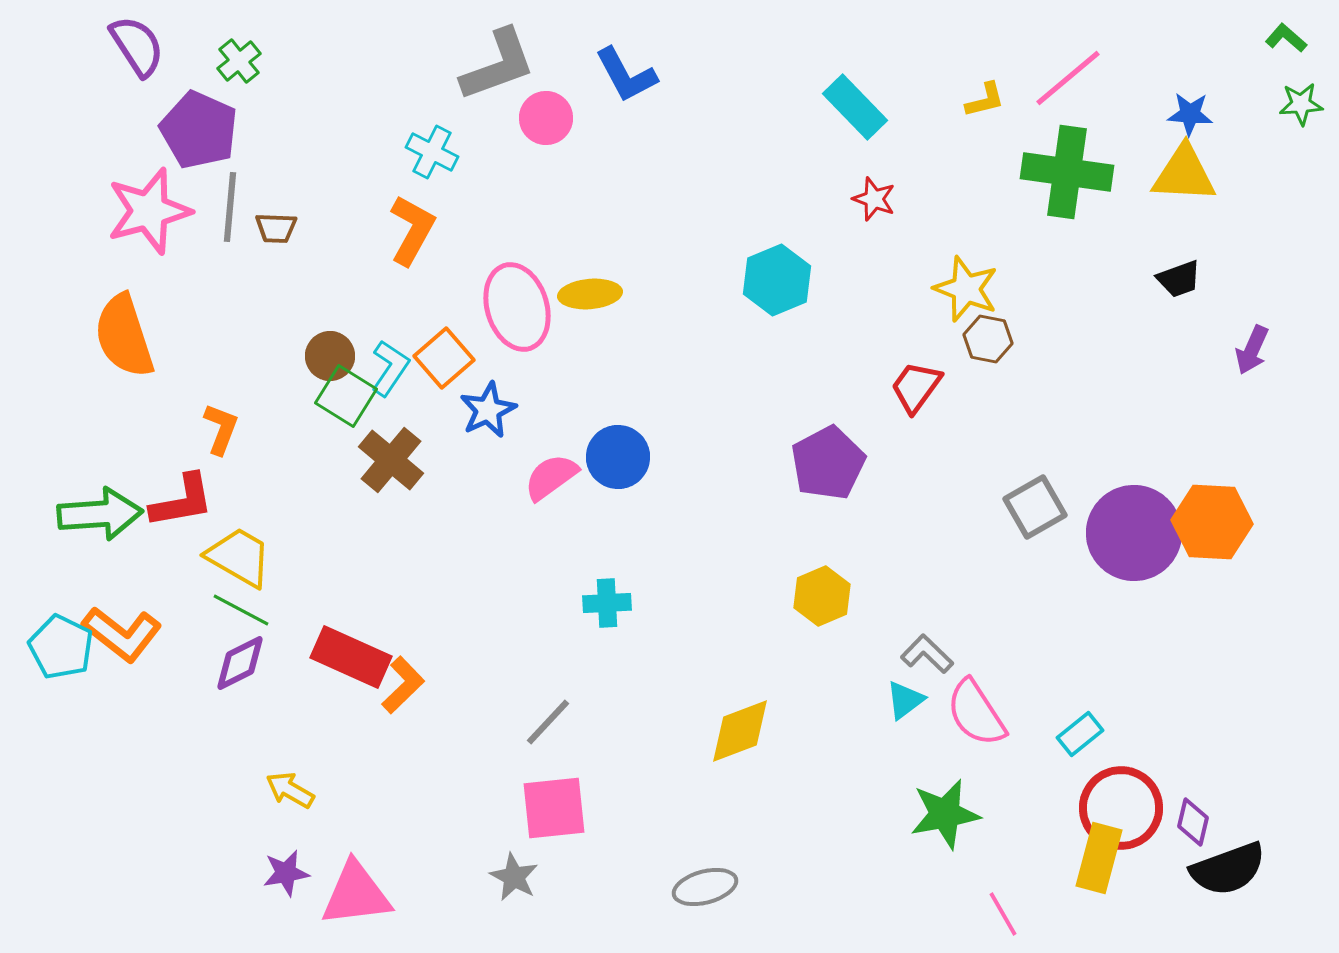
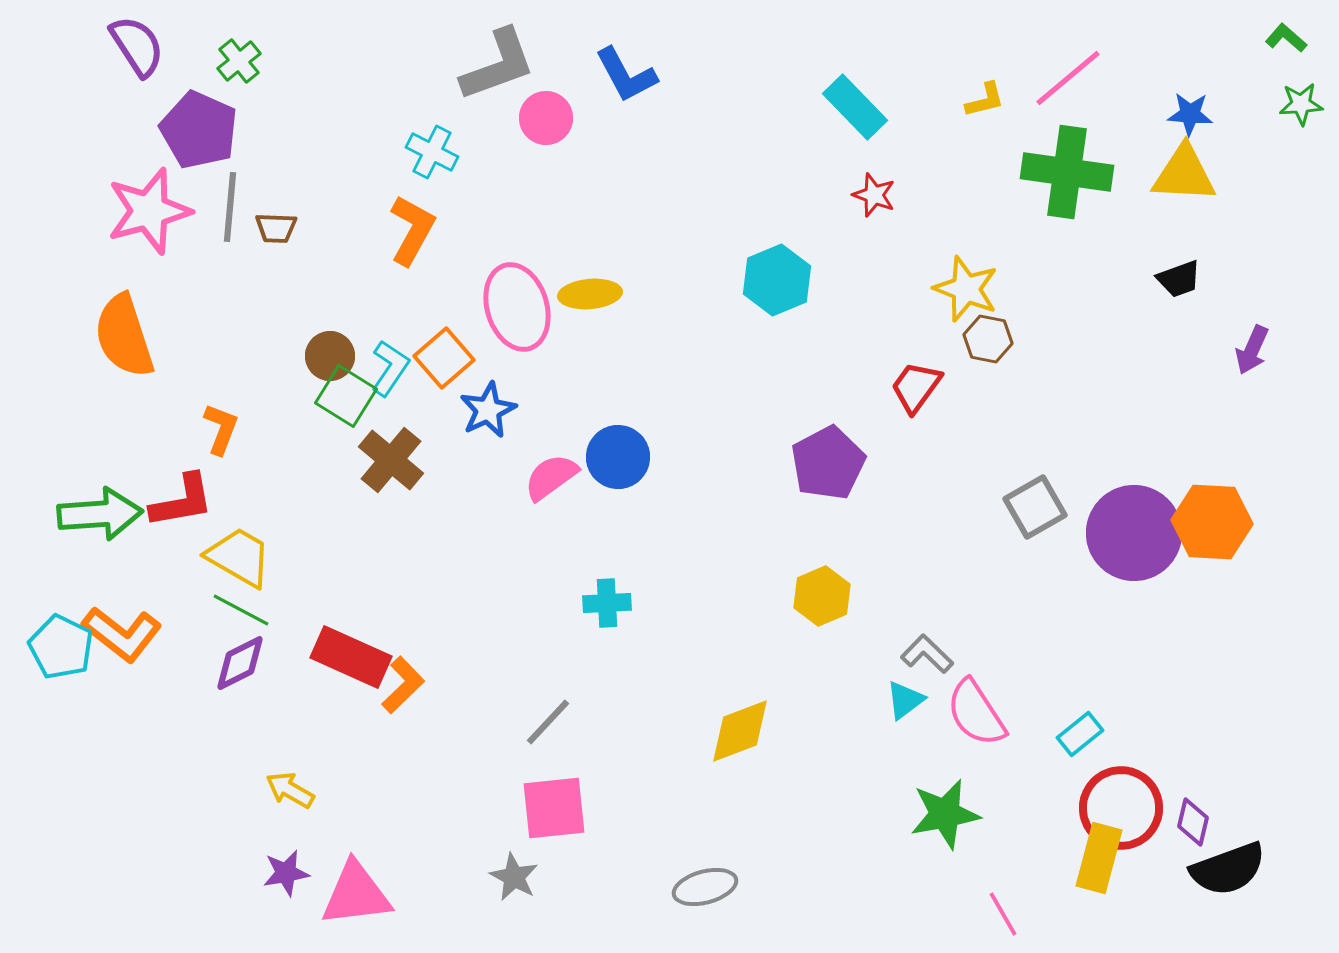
red star at (874, 199): moved 4 px up
